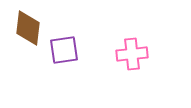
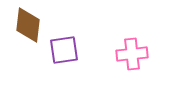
brown diamond: moved 3 px up
